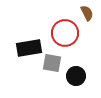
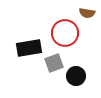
brown semicircle: rotated 126 degrees clockwise
gray square: moved 2 px right; rotated 30 degrees counterclockwise
